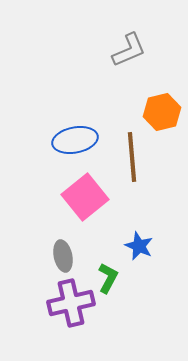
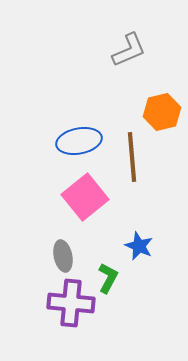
blue ellipse: moved 4 px right, 1 px down
purple cross: rotated 18 degrees clockwise
